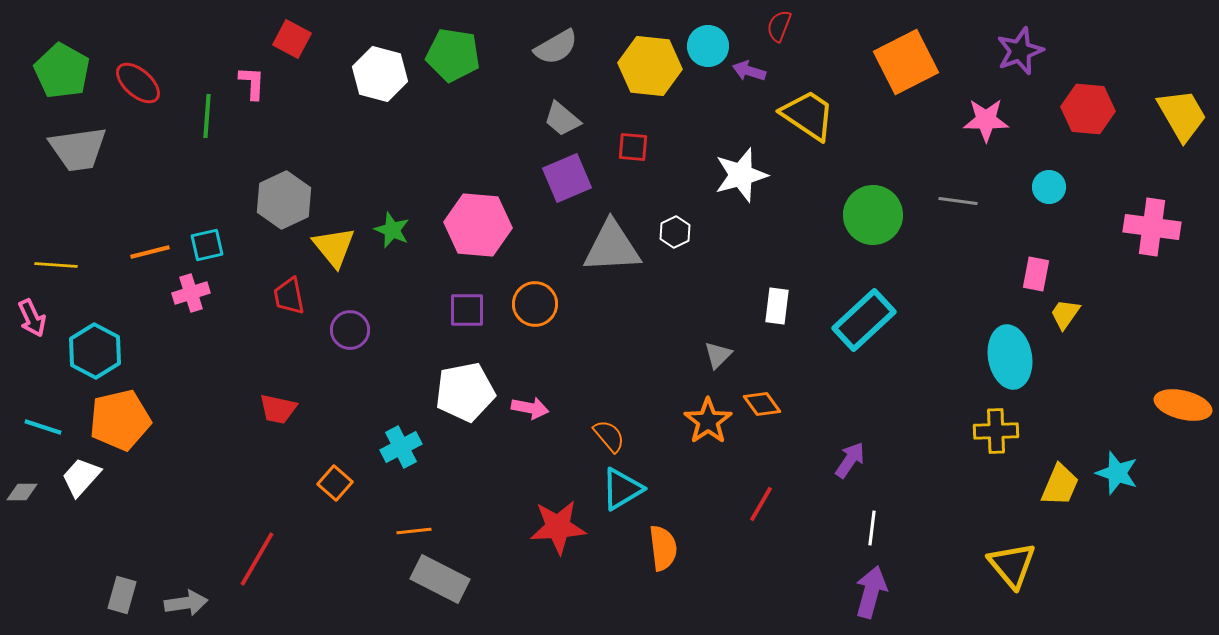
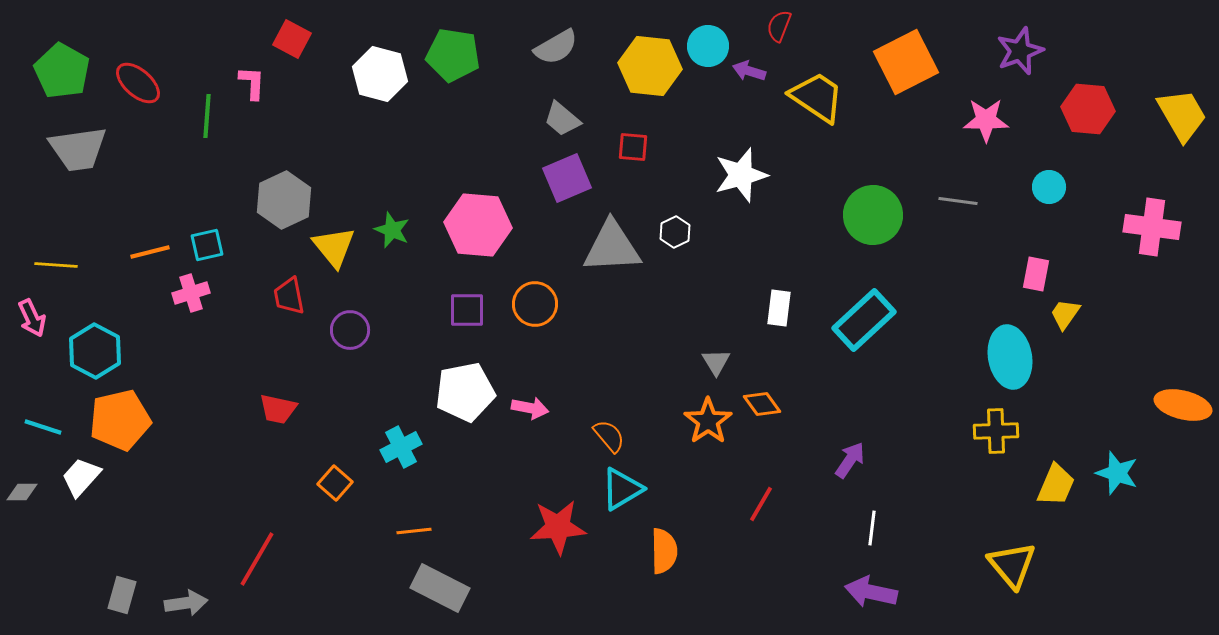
yellow trapezoid at (808, 115): moved 9 px right, 18 px up
white rectangle at (777, 306): moved 2 px right, 2 px down
gray triangle at (718, 355): moved 2 px left, 7 px down; rotated 16 degrees counterclockwise
yellow trapezoid at (1060, 485): moved 4 px left
orange semicircle at (663, 548): moved 1 px right, 3 px down; rotated 6 degrees clockwise
gray rectangle at (440, 579): moved 9 px down
purple arrow at (871, 592): rotated 93 degrees counterclockwise
